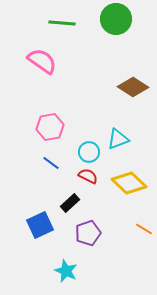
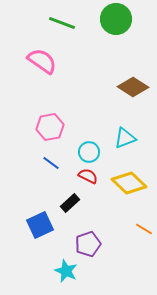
green line: rotated 16 degrees clockwise
cyan triangle: moved 7 px right, 1 px up
purple pentagon: moved 11 px down
